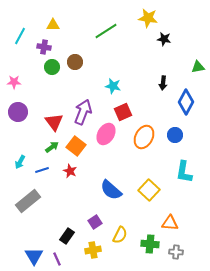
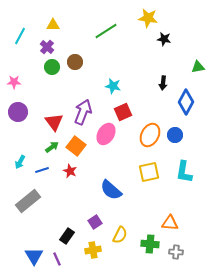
purple cross: moved 3 px right; rotated 32 degrees clockwise
orange ellipse: moved 6 px right, 2 px up
yellow square: moved 18 px up; rotated 35 degrees clockwise
